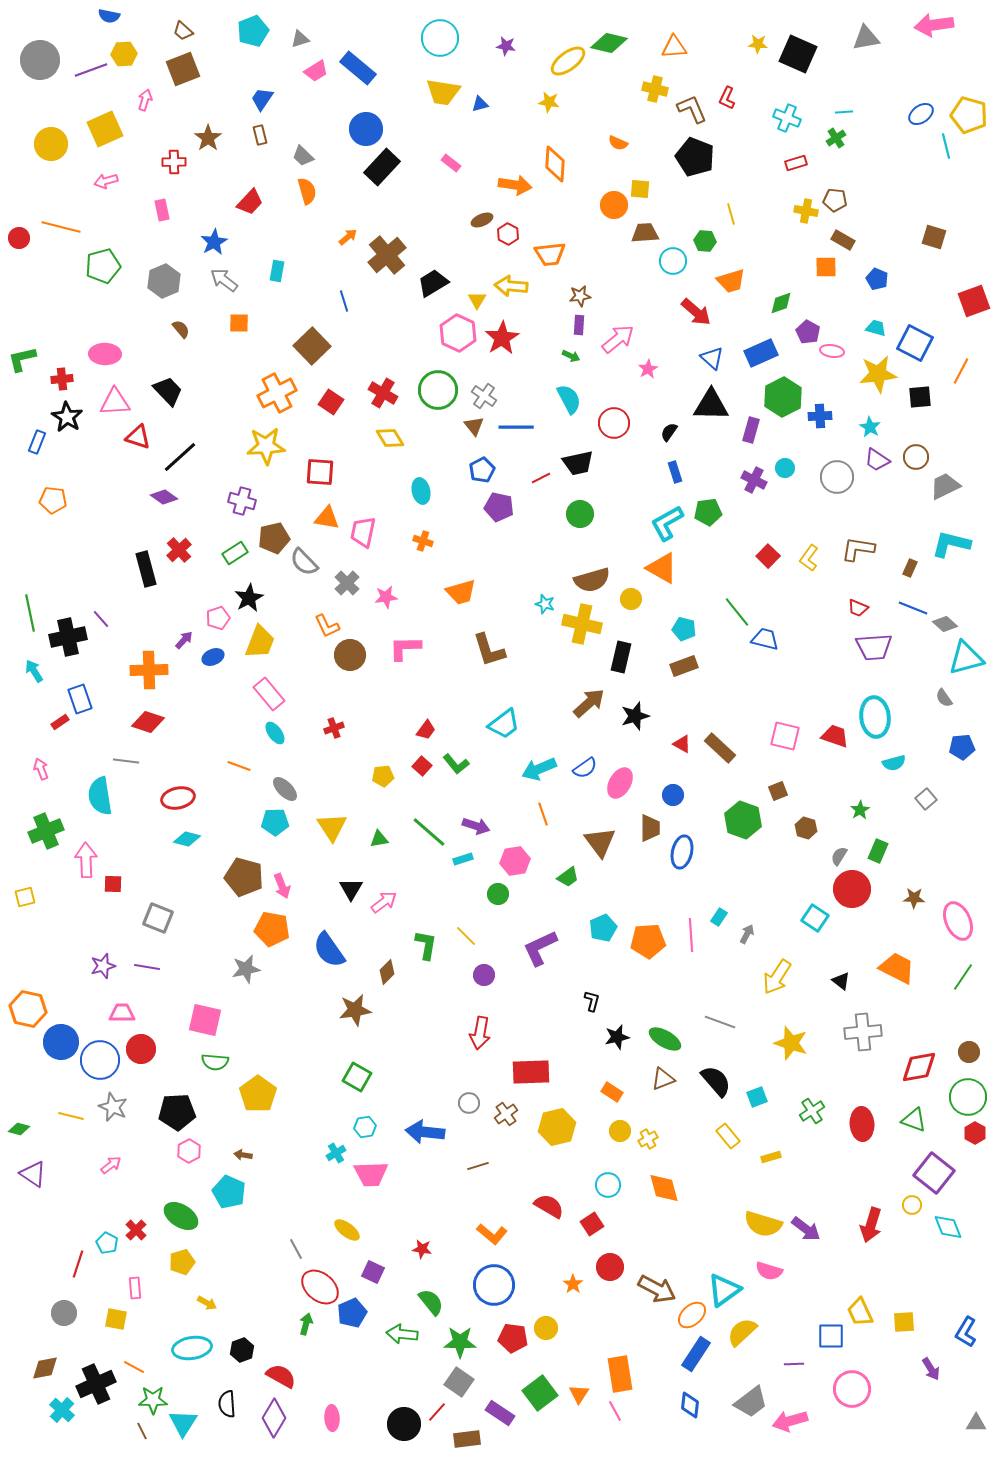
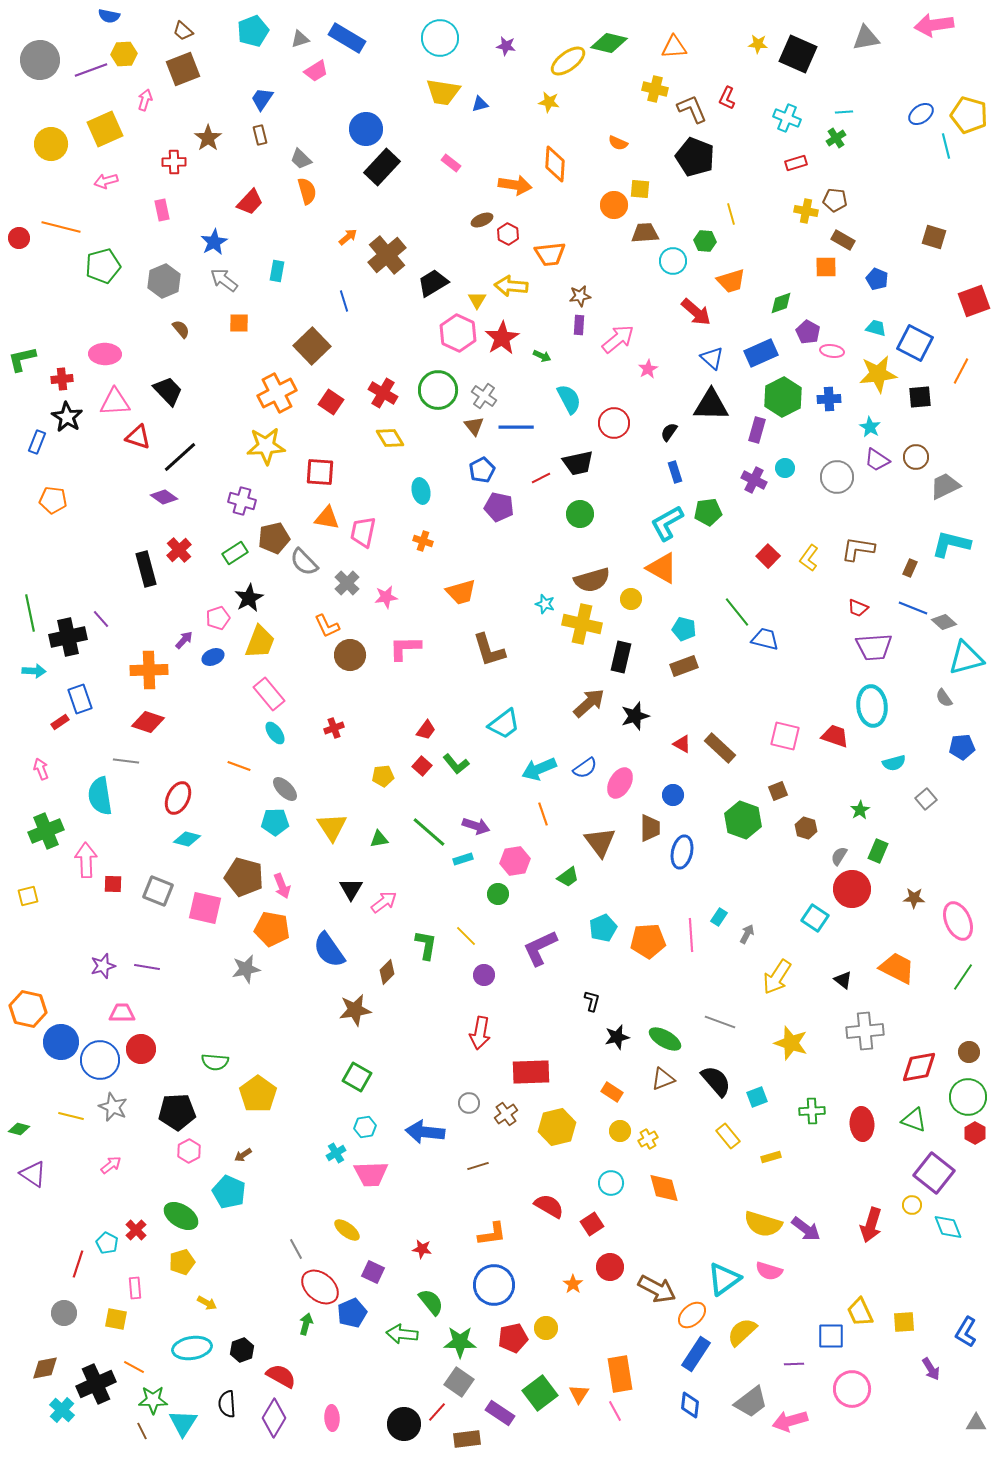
blue rectangle at (358, 68): moved 11 px left, 30 px up; rotated 9 degrees counterclockwise
gray trapezoid at (303, 156): moved 2 px left, 3 px down
green arrow at (571, 356): moved 29 px left
blue cross at (820, 416): moved 9 px right, 17 px up
purple rectangle at (751, 430): moved 6 px right
gray diamond at (945, 624): moved 1 px left, 2 px up
cyan arrow at (34, 671): rotated 125 degrees clockwise
cyan ellipse at (875, 717): moved 3 px left, 11 px up
red ellipse at (178, 798): rotated 52 degrees counterclockwise
yellow square at (25, 897): moved 3 px right, 1 px up
gray square at (158, 918): moved 27 px up
black triangle at (841, 981): moved 2 px right, 1 px up
pink square at (205, 1020): moved 112 px up
gray cross at (863, 1032): moved 2 px right, 1 px up
green cross at (812, 1111): rotated 30 degrees clockwise
brown arrow at (243, 1155): rotated 42 degrees counterclockwise
cyan circle at (608, 1185): moved 3 px right, 2 px up
orange L-shape at (492, 1234): rotated 48 degrees counterclockwise
cyan triangle at (724, 1290): moved 11 px up
red pentagon at (513, 1338): rotated 20 degrees counterclockwise
